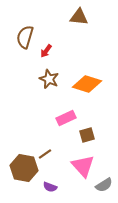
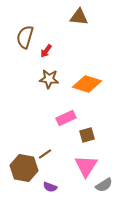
brown star: rotated 18 degrees counterclockwise
pink triangle: moved 3 px right; rotated 15 degrees clockwise
